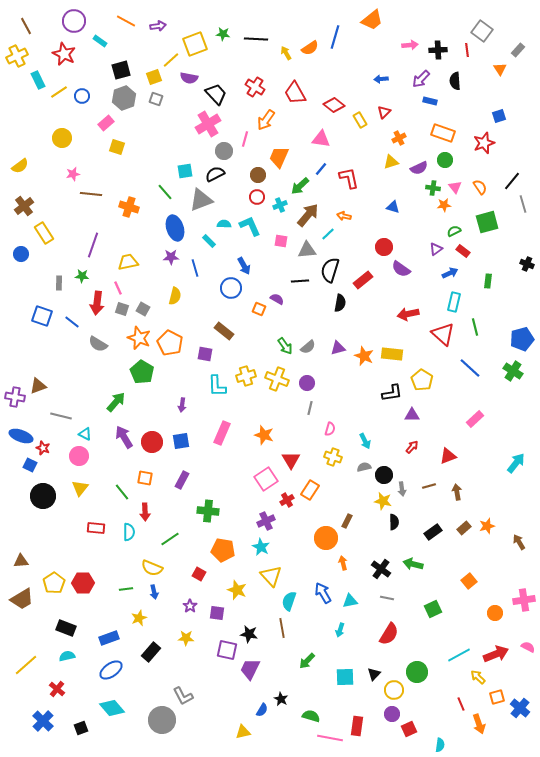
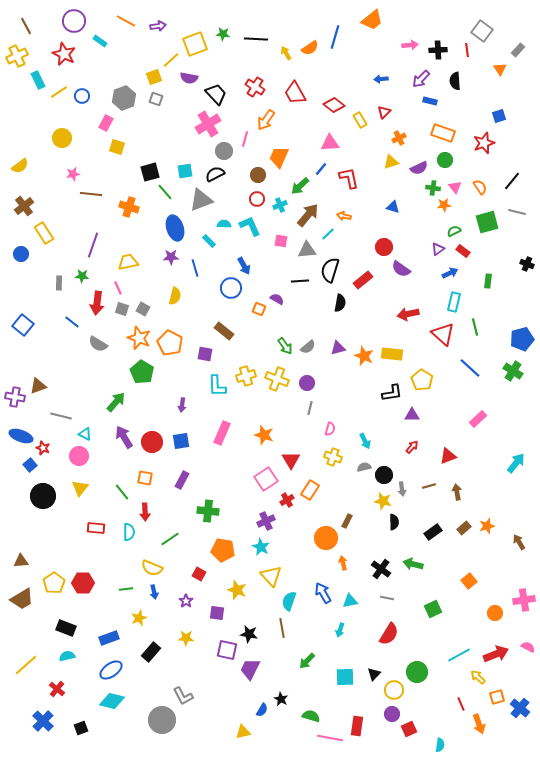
black square at (121, 70): moved 29 px right, 102 px down
pink rectangle at (106, 123): rotated 21 degrees counterclockwise
pink triangle at (321, 139): moved 9 px right, 4 px down; rotated 12 degrees counterclockwise
red circle at (257, 197): moved 2 px down
gray line at (523, 204): moved 6 px left, 8 px down; rotated 60 degrees counterclockwise
purple triangle at (436, 249): moved 2 px right
blue square at (42, 316): moved 19 px left, 9 px down; rotated 20 degrees clockwise
pink rectangle at (475, 419): moved 3 px right
blue square at (30, 465): rotated 24 degrees clockwise
purple star at (190, 606): moved 4 px left, 5 px up
cyan diamond at (112, 708): moved 7 px up; rotated 35 degrees counterclockwise
